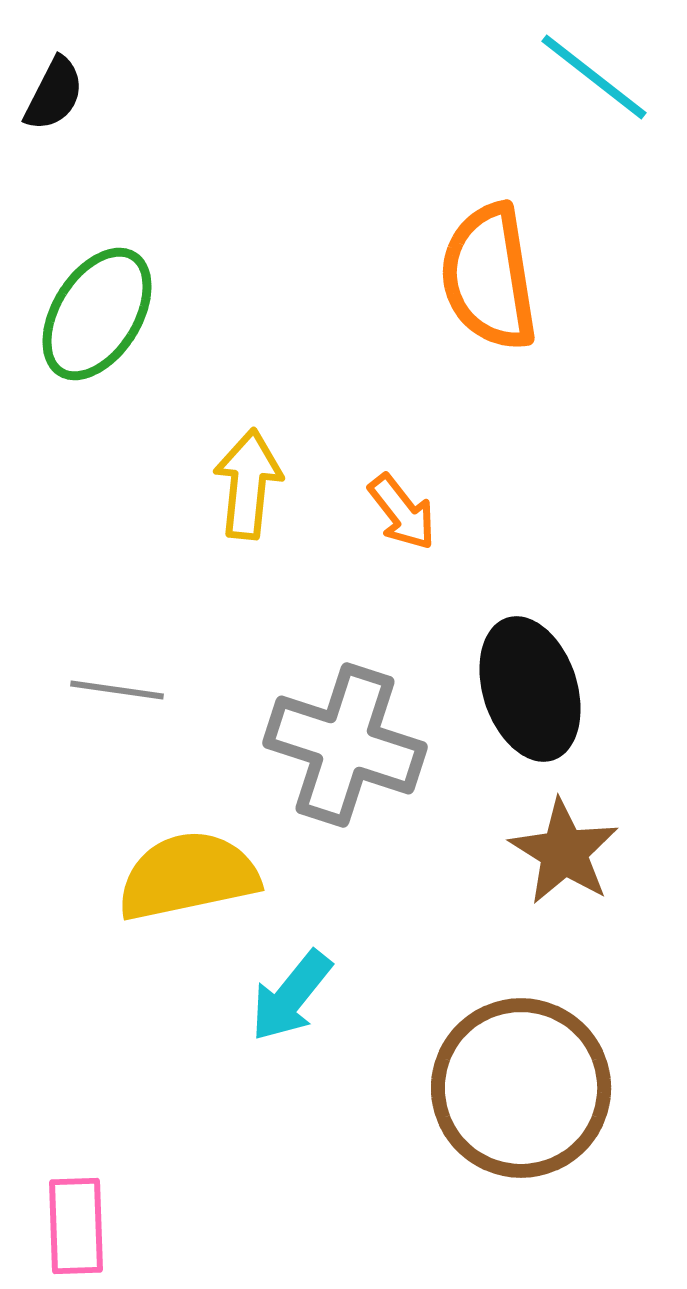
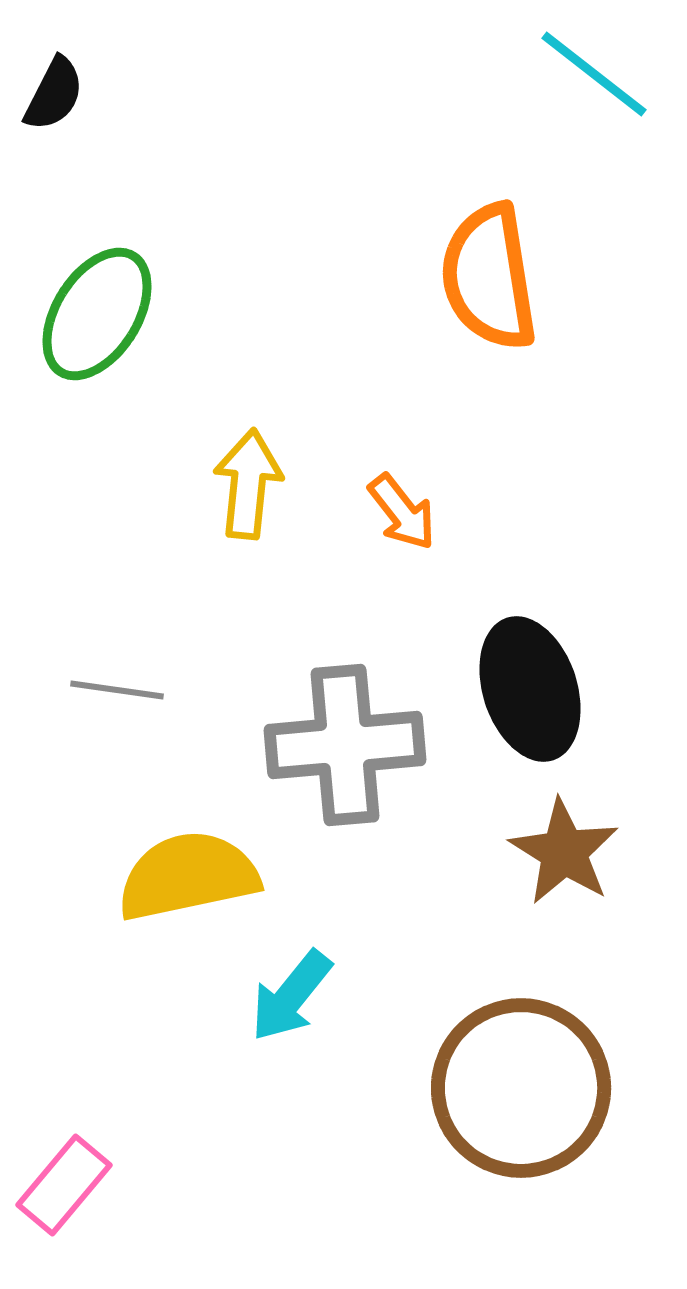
cyan line: moved 3 px up
gray cross: rotated 23 degrees counterclockwise
pink rectangle: moved 12 px left, 41 px up; rotated 42 degrees clockwise
